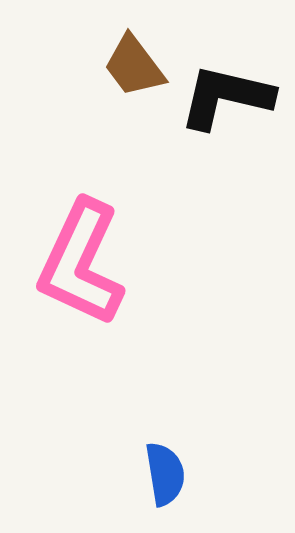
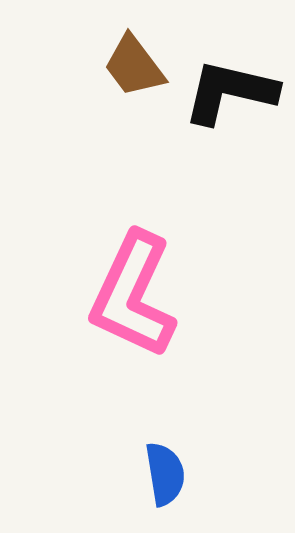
black L-shape: moved 4 px right, 5 px up
pink L-shape: moved 52 px right, 32 px down
